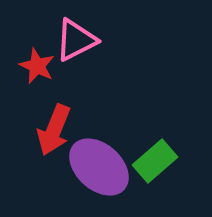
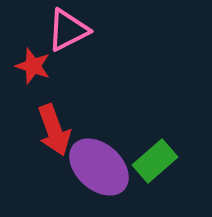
pink triangle: moved 8 px left, 10 px up
red star: moved 4 px left; rotated 6 degrees counterclockwise
red arrow: rotated 42 degrees counterclockwise
